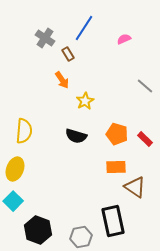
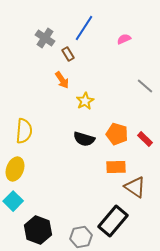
black semicircle: moved 8 px right, 3 px down
black rectangle: rotated 52 degrees clockwise
